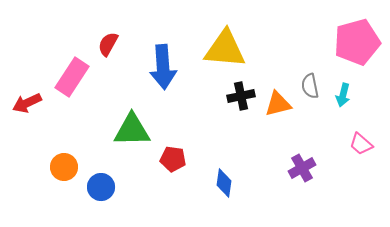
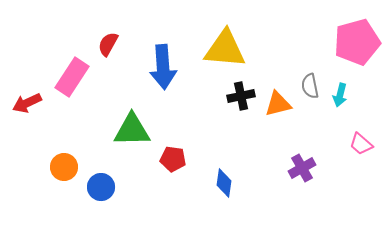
cyan arrow: moved 3 px left
